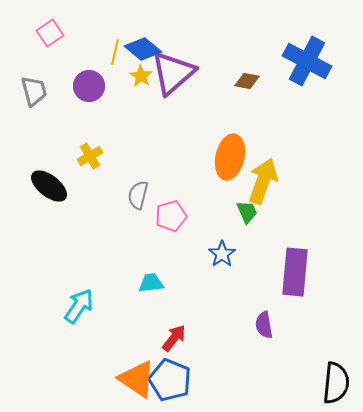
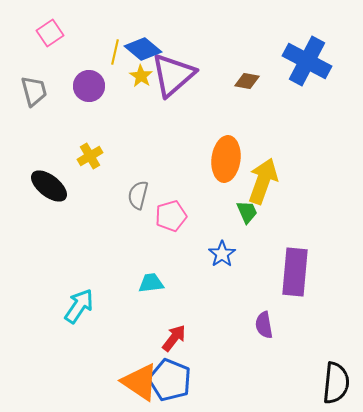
purple triangle: moved 2 px down
orange ellipse: moved 4 px left, 2 px down; rotated 6 degrees counterclockwise
orange triangle: moved 3 px right, 3 px down
